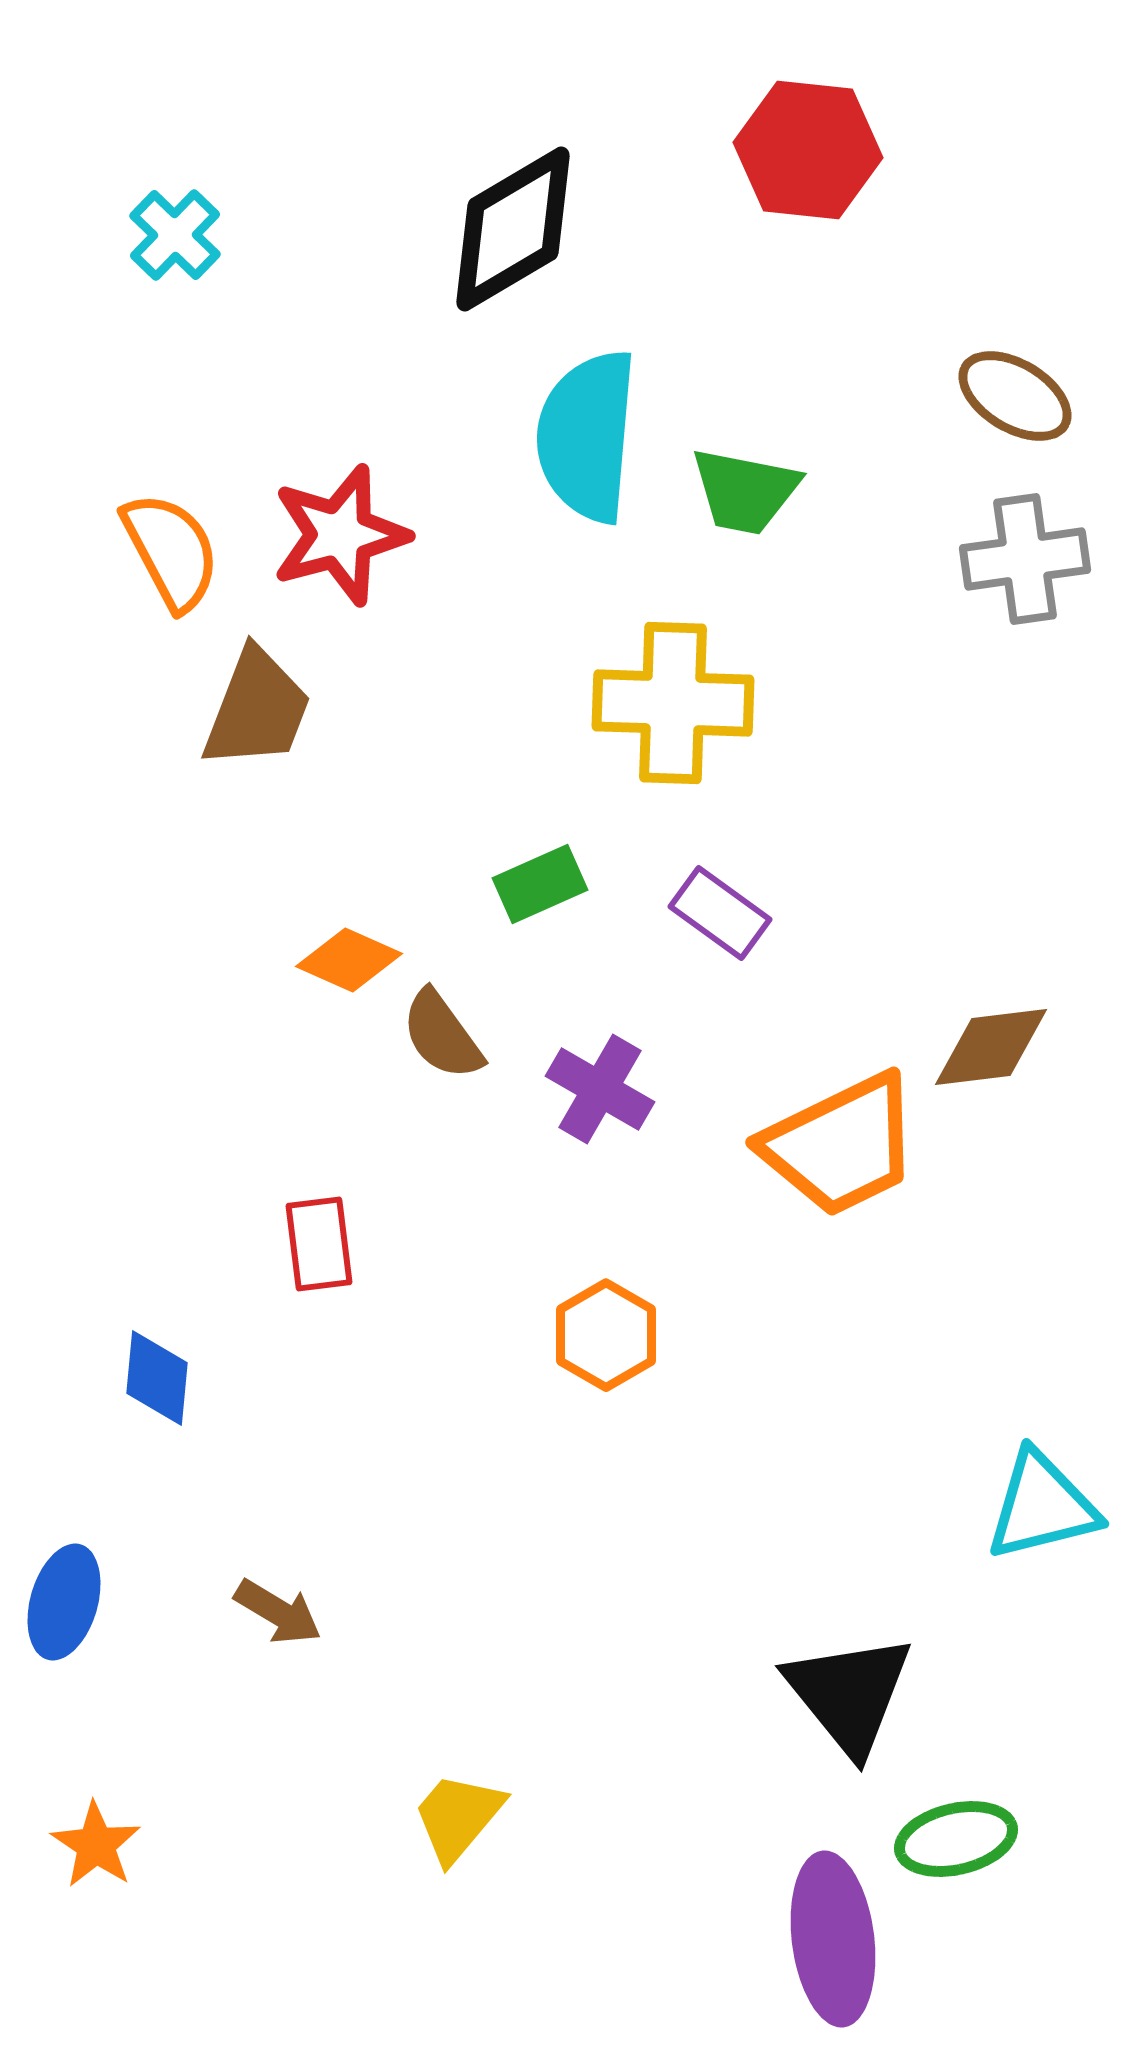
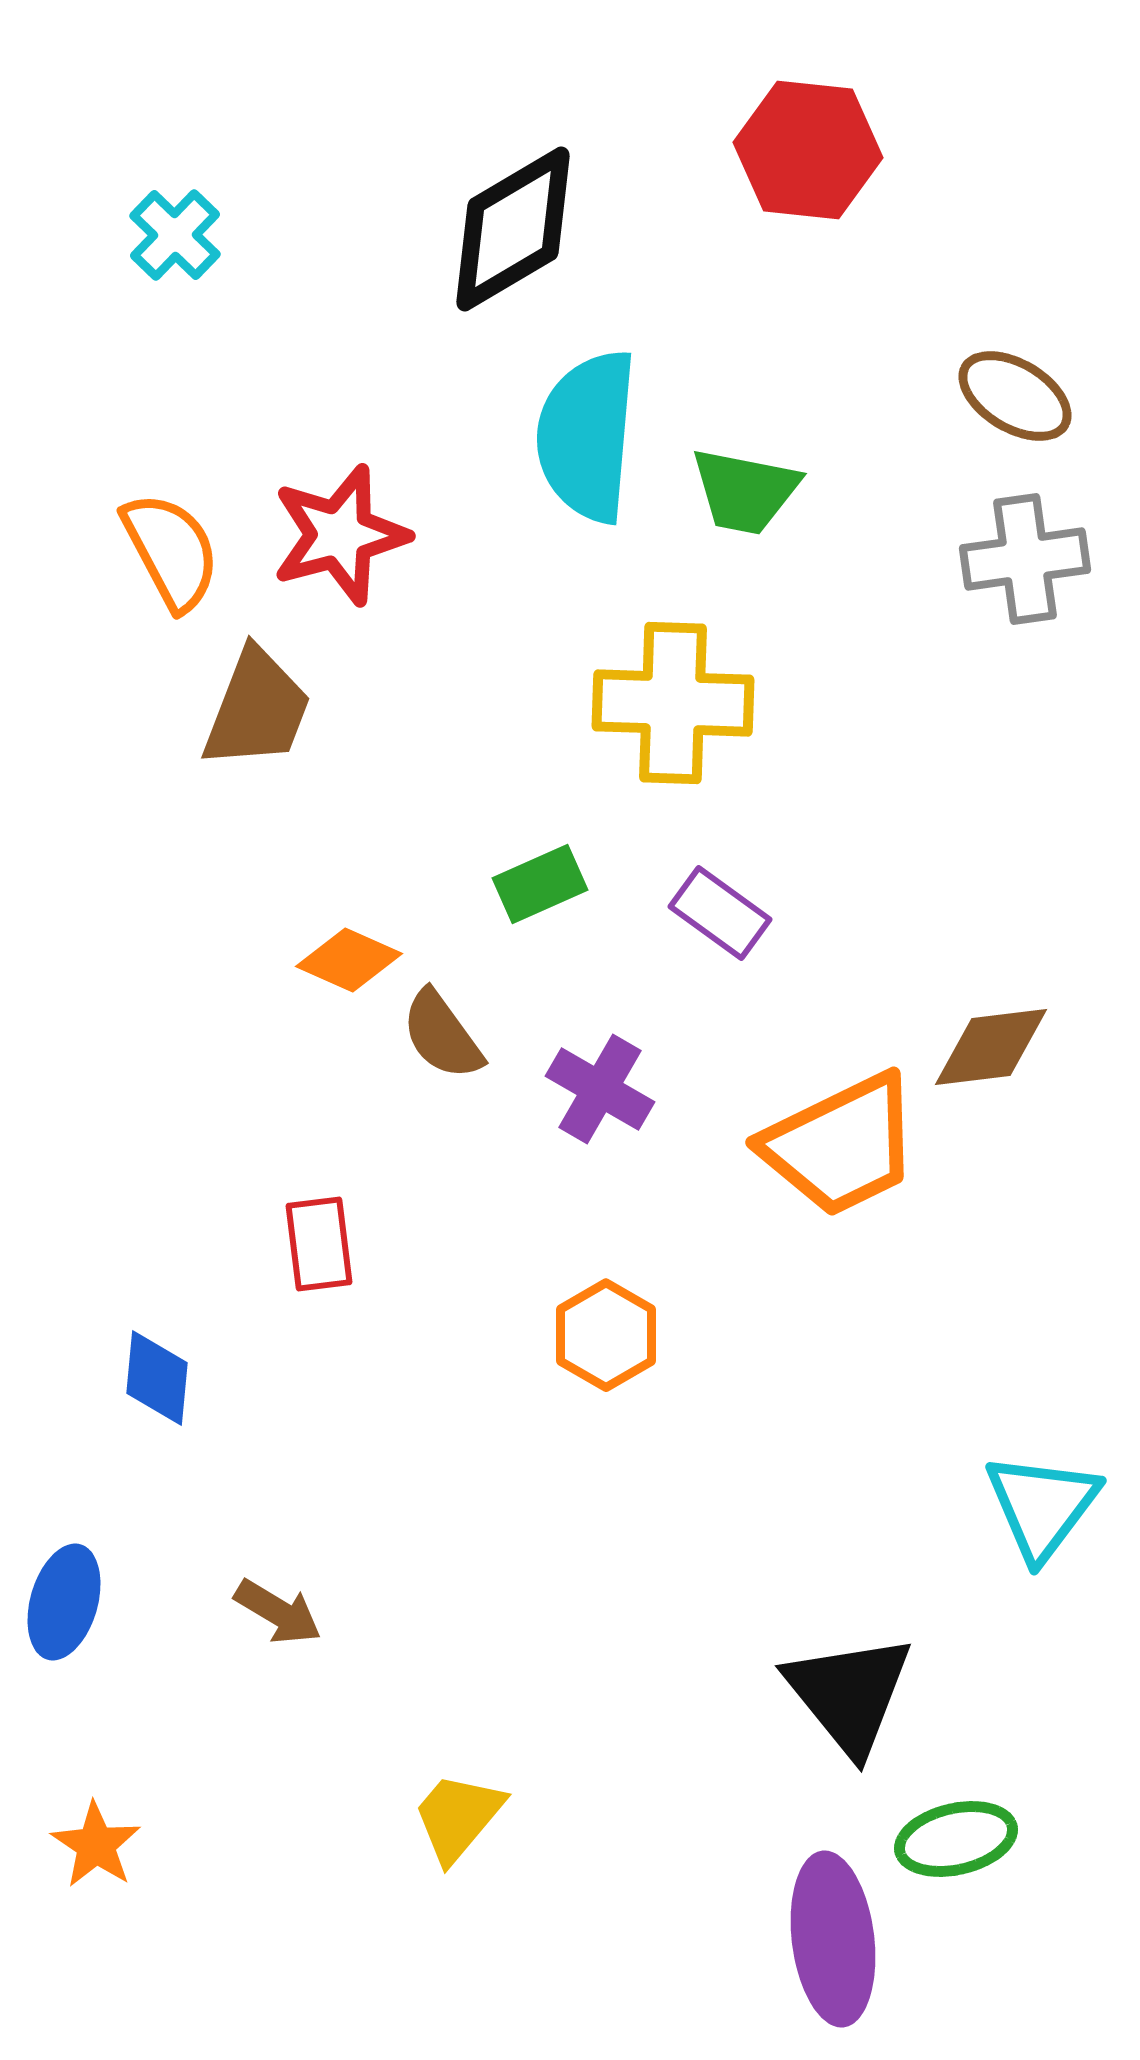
cyan triangle: rotated 39 degrees counterclockwise
